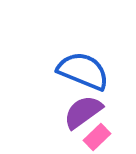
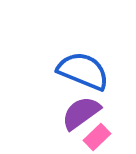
purple semicircle: moved 2 px left, 1 px down
